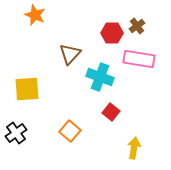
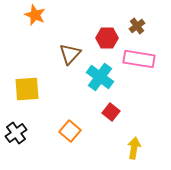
red hexagon: moved 5 px left, 5 px down
cyan cross: rotated 16 degrees clockwise
